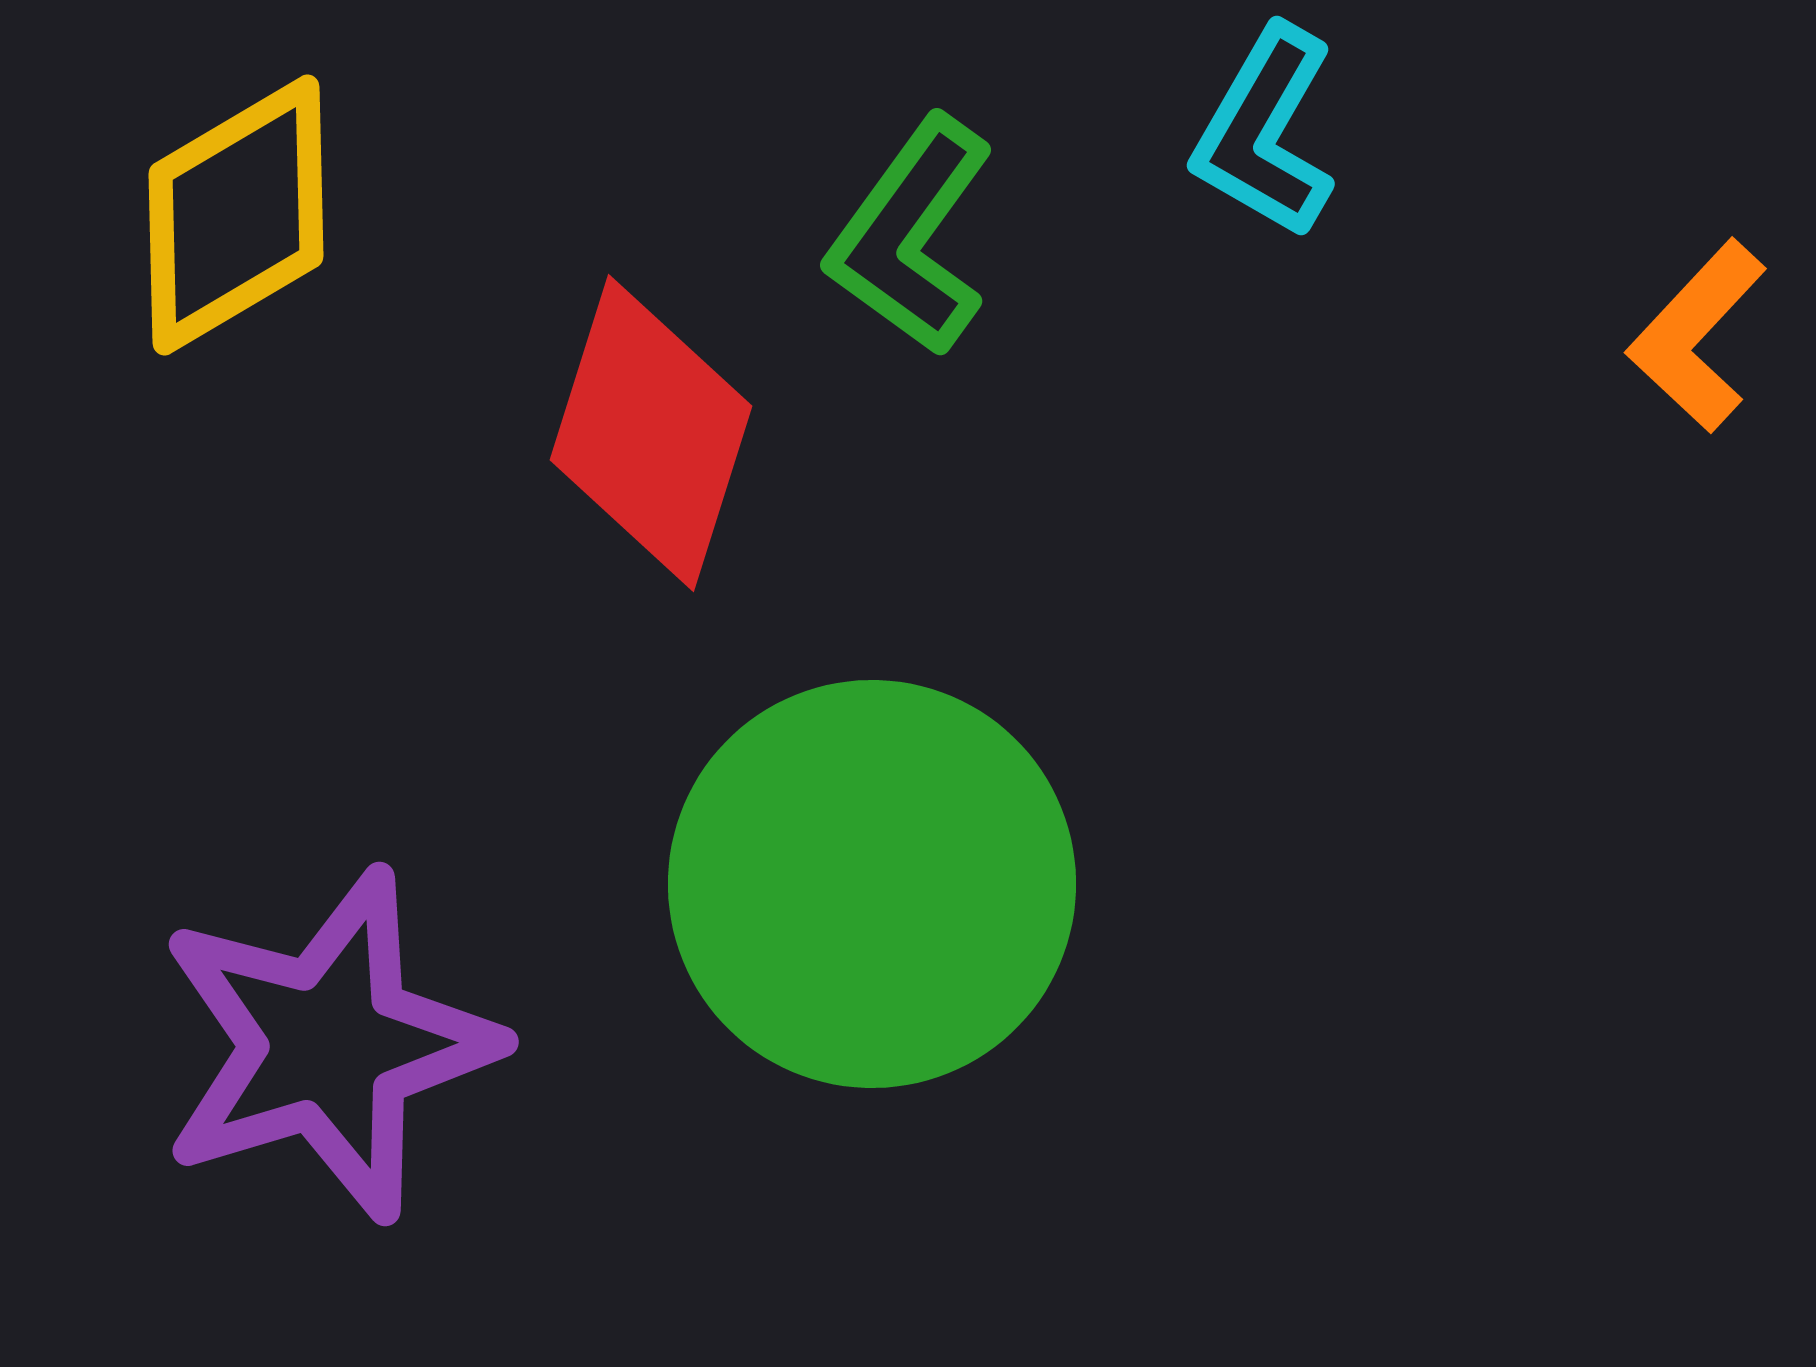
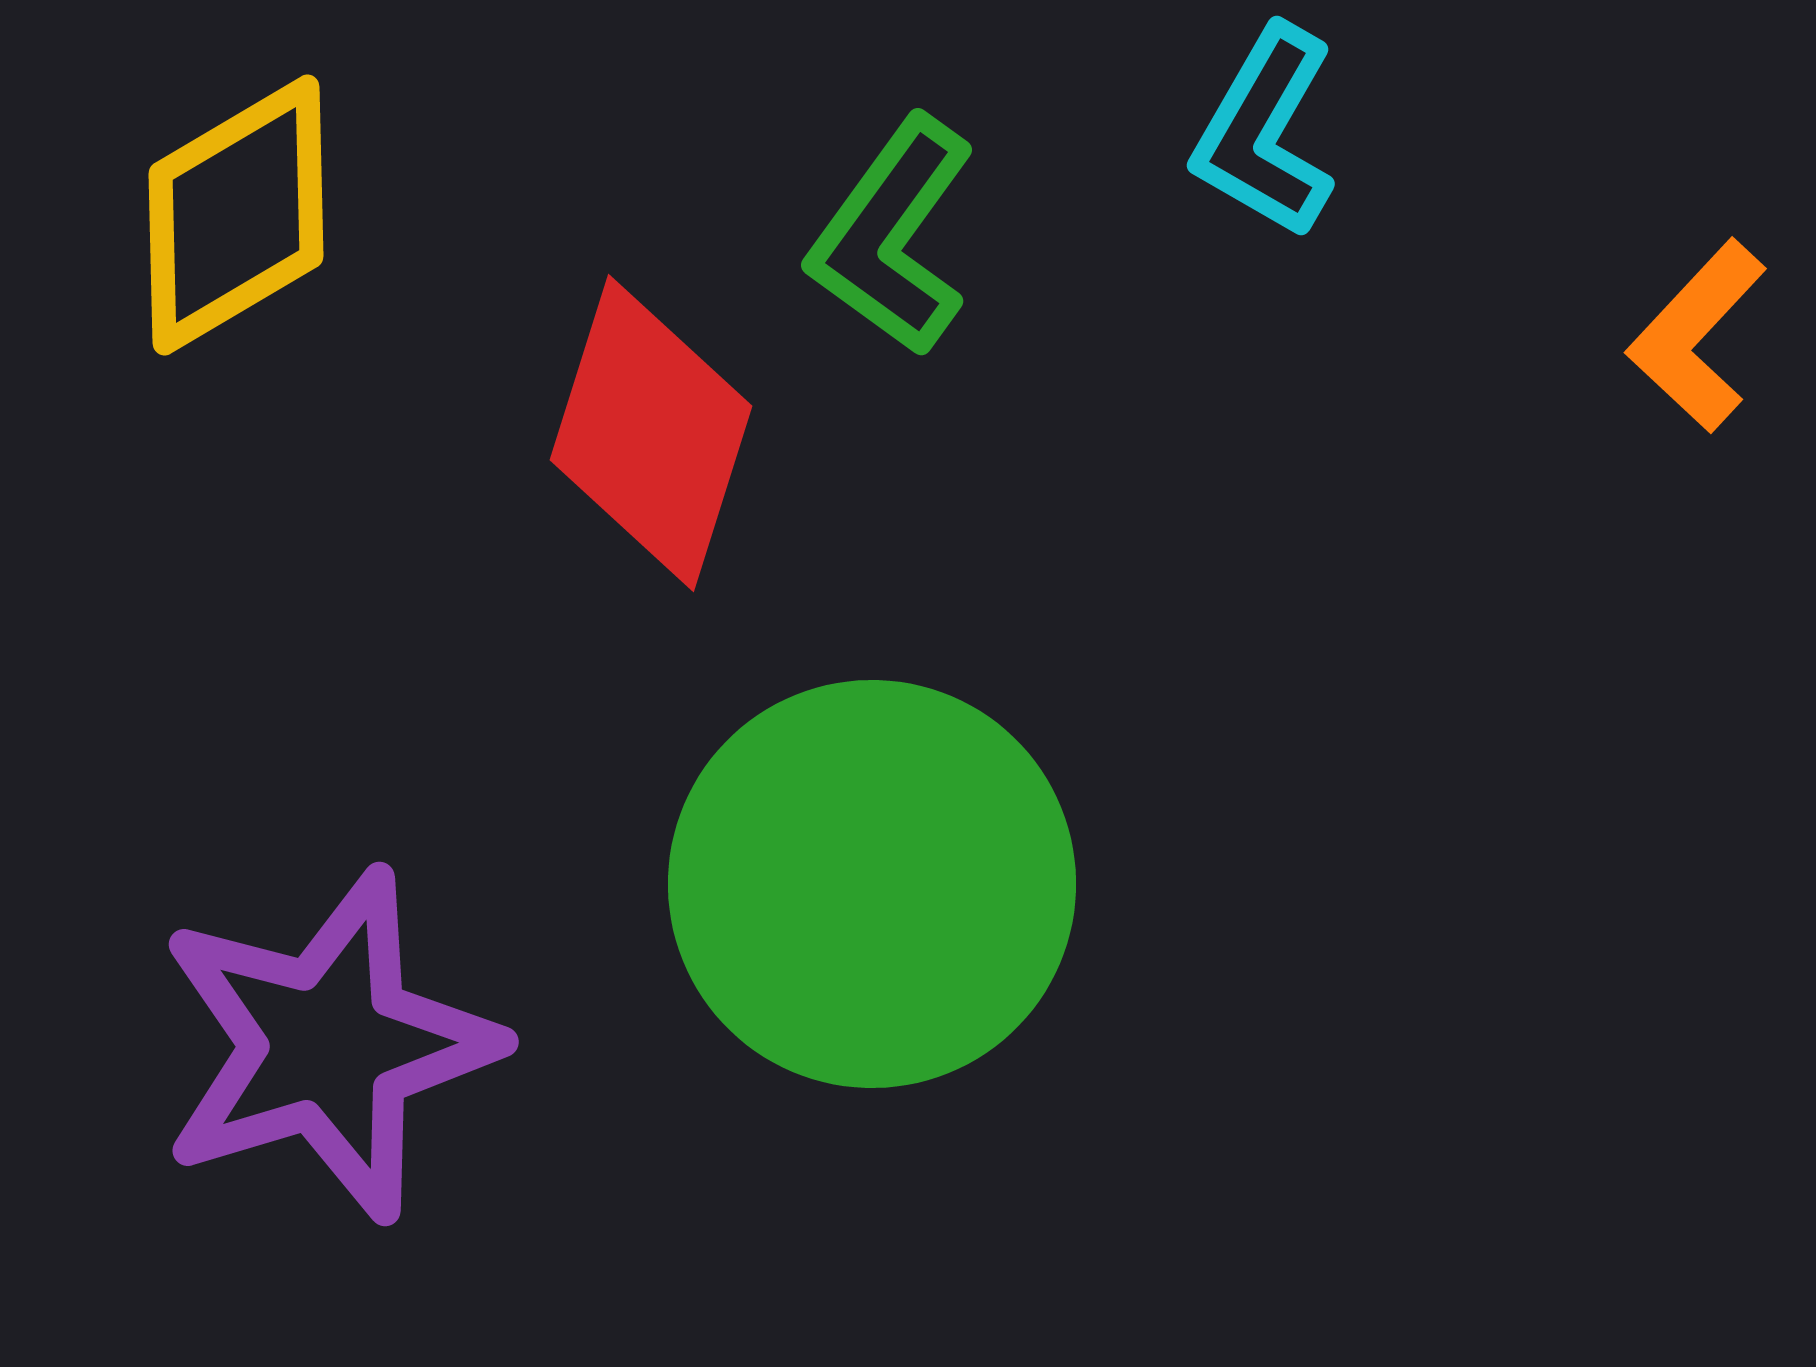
green L-shape: moved 19 px left
